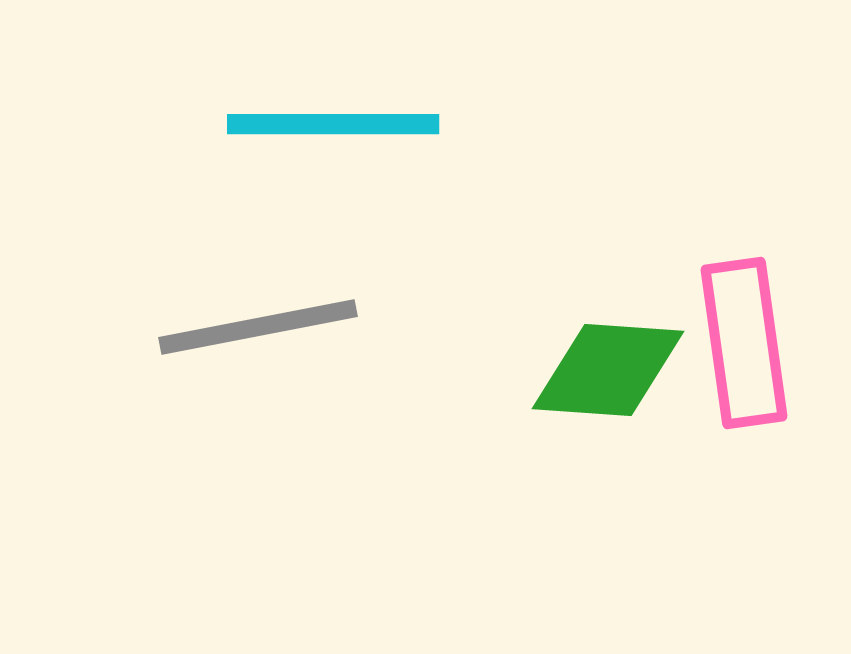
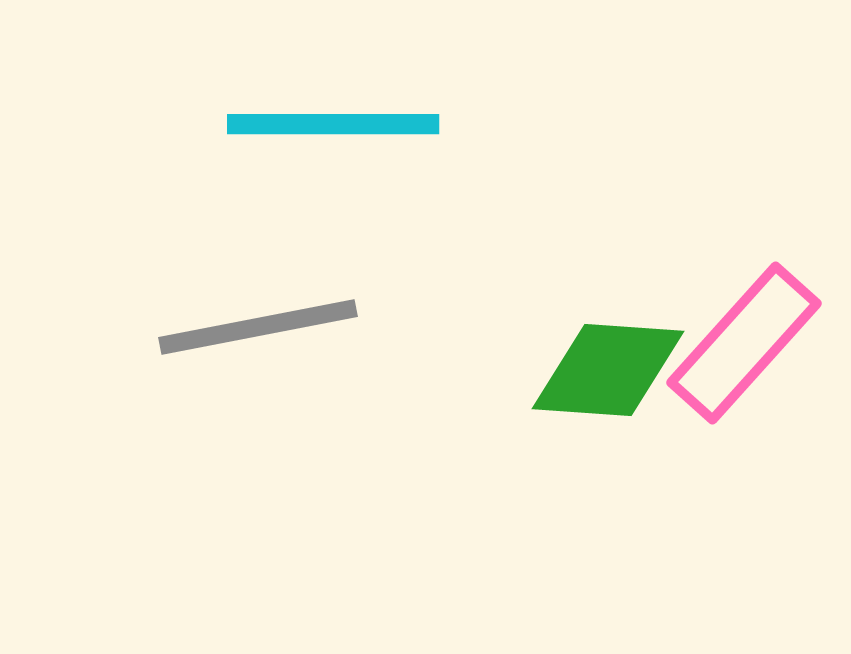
pink rectangle: rotated 50 degrees clockwise
